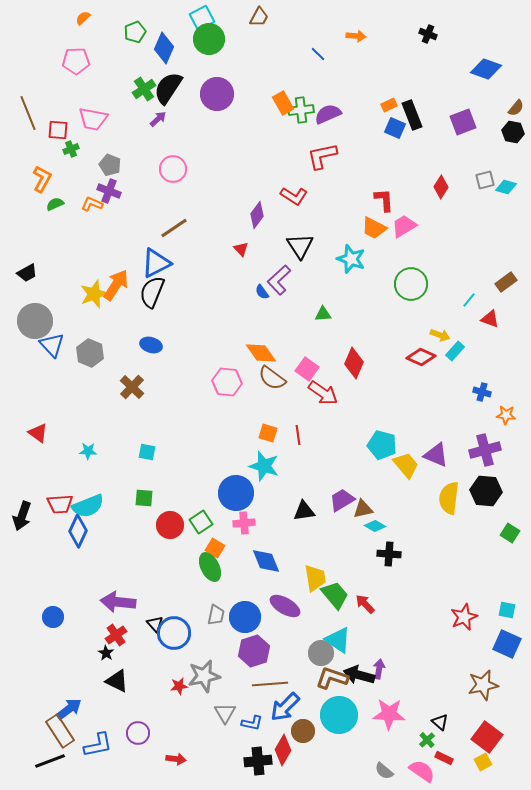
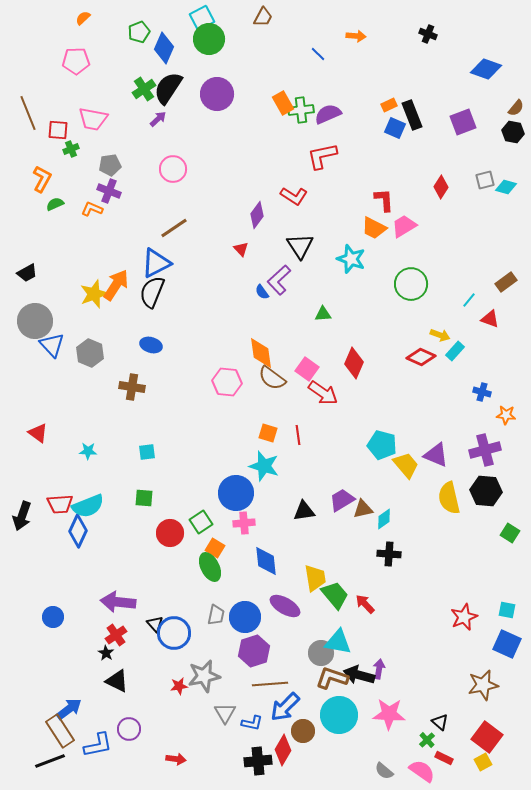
brown trapezoid at (259, 17): moved 4 px right
green pentagon at (135, 32): moved 4 px right
gray pentagon at (110, 165): rotated 30 degrees counterclockwise
orange L-shape at (92, 204): moved 5 px down
orange diamond at (261, 353): rotated 28 degrees clockwise
brown cross at (132, 387): rotated 35 degrees counterclockwise
cyan square at (147, 452): rotated 18 degrees counterclockwise
yellow semicircle at (449, 498): rotated 20 degrees counterclockwise
red circle at (170, 525): moved 8 px down
cyan diamond at (375, 526): moved 9 px right, 7 px up; rotated 65 degrees counterclockwise
blue diamond at (266, 561): rotated 16 degrees clockwise
cyan triangle at (338, 640): moved 2 px down; rotated 24 degrees counterclockwise
purple circle at (138, 733): moved 9 px left, 4 px up
